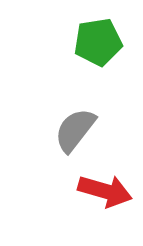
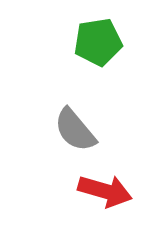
gray semicircle: rotated 78 degrees counterclockwise
